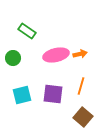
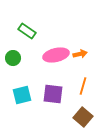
orange line: moved 2 px right
